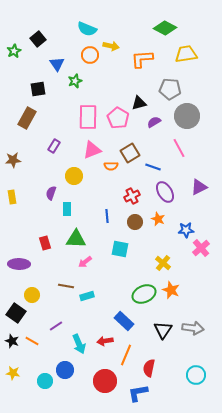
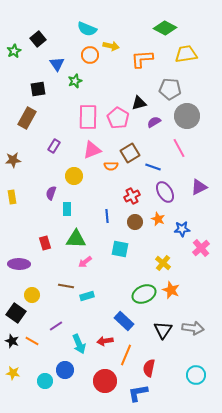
blue star at (186, 230): moved 4 px left, 1 px up
